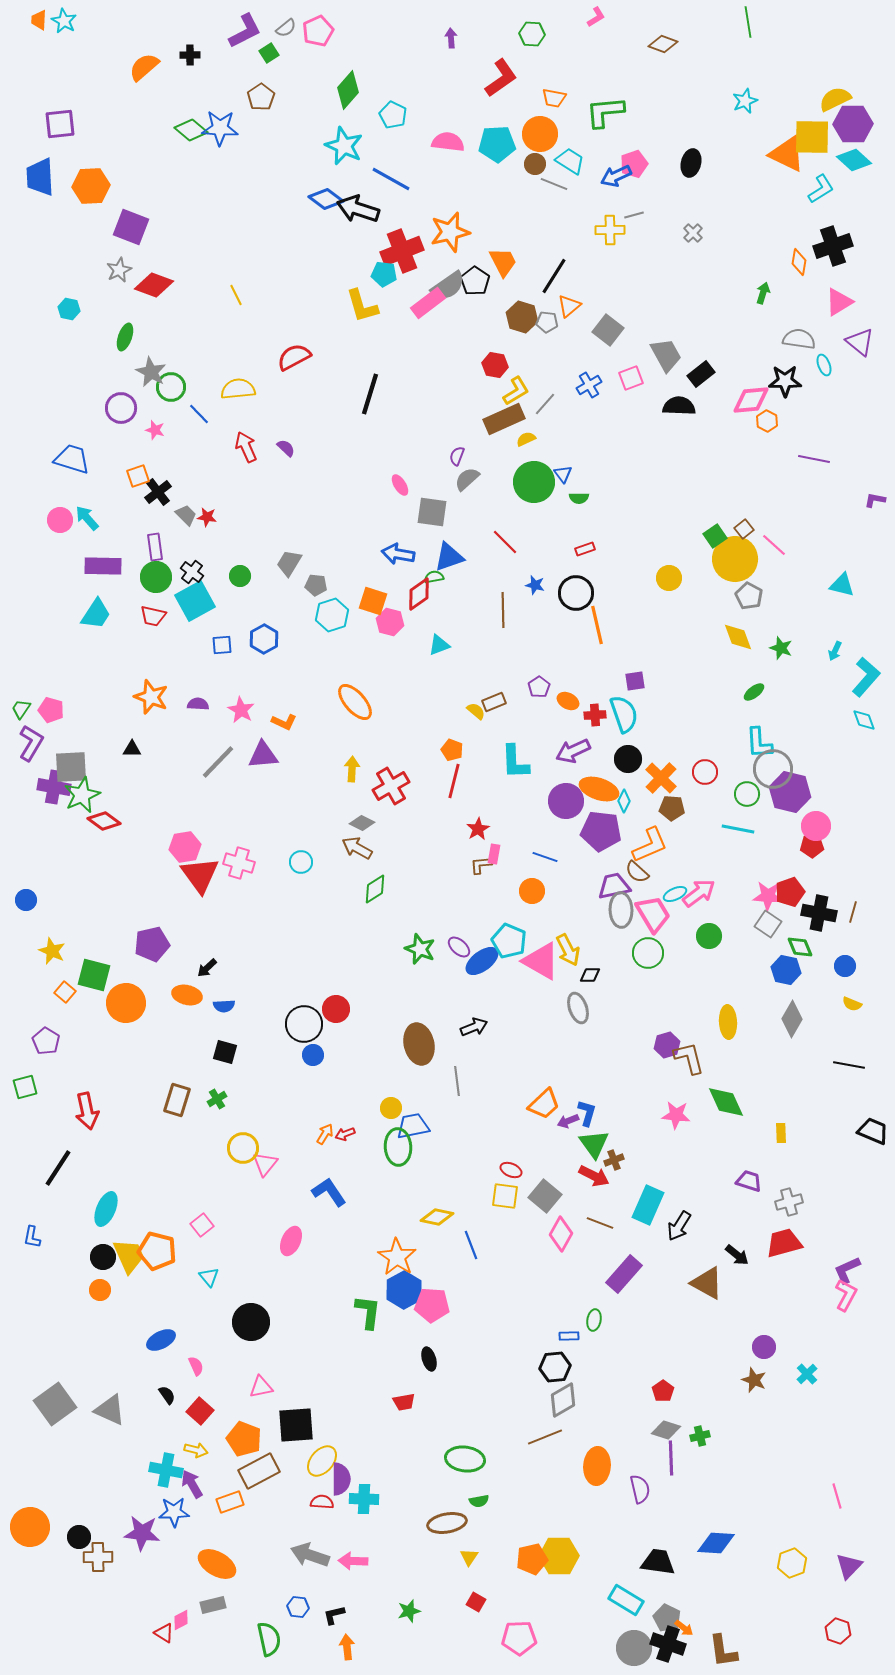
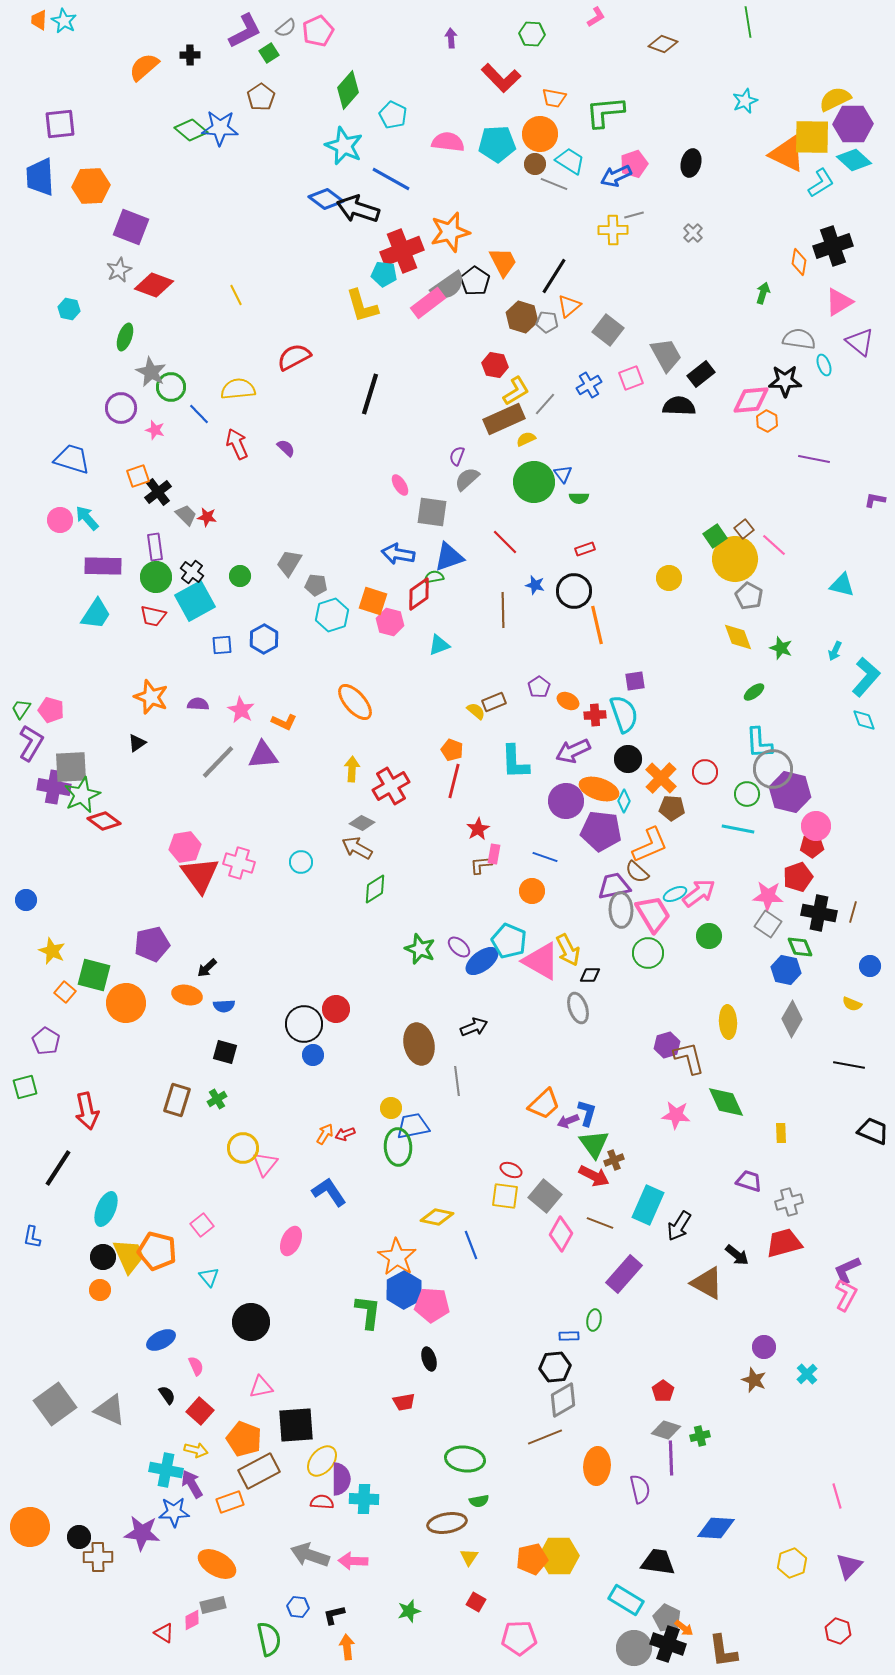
red L-shape at (501, 78): rotated 81 degrees clockwise
cyan L-shape at (821, 189): moved 6 px up
yellow cross at (610, 230): moved 3 px right
red arrow at (246, 447): moved 9 px left, 3 px up
black circle at (576, 593): moved 2 px left, 2 px up
black triangle at (132, 749): moved 5 px right, 6 px up; rotated 36 degrees counterclockwise
red pentagon at (790, 892): moved 8 px right, 15 px up
blue circle at (845, 966): moved 25 px right
blue diamond at (716, 1543): moved 15 px up
pink diamond at (181, 1620): moved 11 px right
